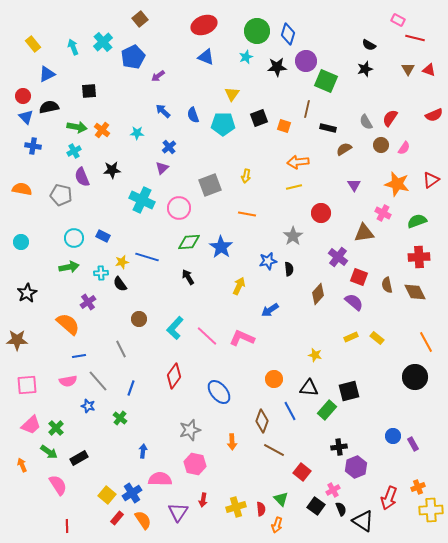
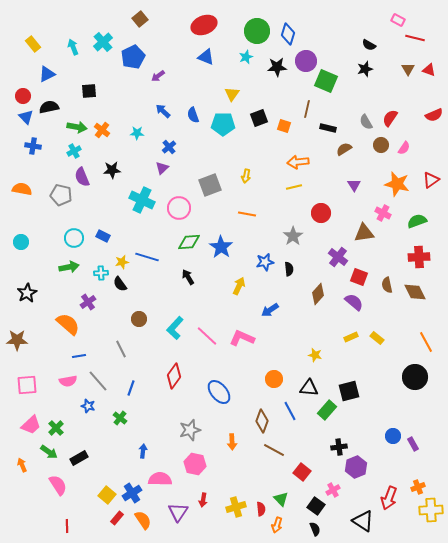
blue star at (268, 261): moved 3 px left, 1 px down
black semicircle at (341, 509): moved 26 px left, 20 px down
